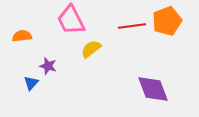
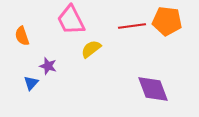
orange pentagon: rotated 28 degrees clockwise
orange semicircle: rotated 102 degrees counterclockwise
